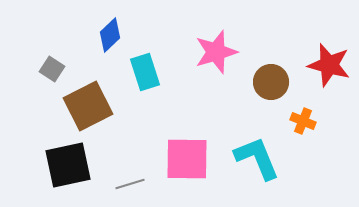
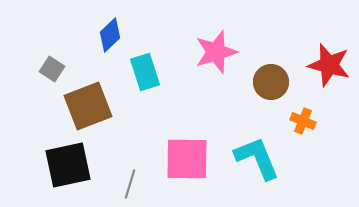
brown square: rotated 6 degrees clockwise
gray line: rotated 56 degrees counterclockwise
